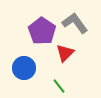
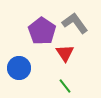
red triangle: rotated 18 degrees counterclockwise
blue circle: moved 5 px left
green line: moved 6 px right
